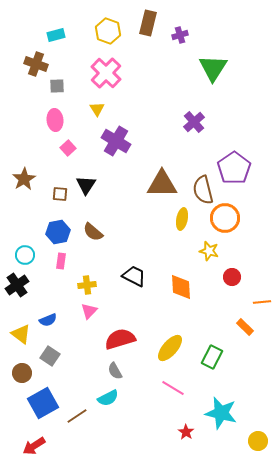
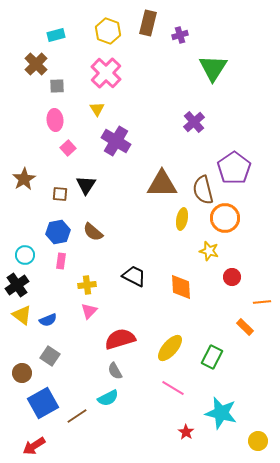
brown cross at (36, 64): rotated 25 degrees clockwise
yellow triangle at (21, 334): moved 1 px right, 19 px up
